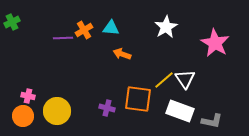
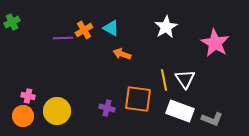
cyan triangle: rotated 24 degrees clockwise
yellow line: rotated 60 degrees counterclockwise
gray L-shape: moved 2 px up; rotated 10 degrees clockwise
